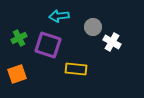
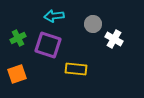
cyan arrow: moved 5 px left
gray circle: moved 3 px up
green cross: moved 1 px left
white cross: moved 2 px right, 3 px up
